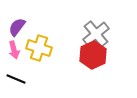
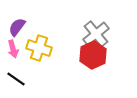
pink arrow: moved 1 px left, 1 px up
black line: rotated 12 degrees clockwise
